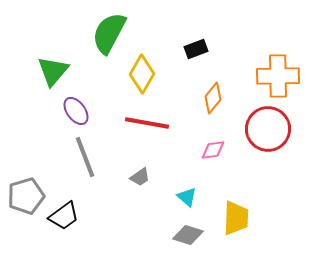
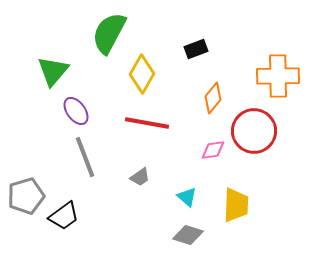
red circle: moved 14 px left, 2 px down
yellow trapezoid: moved 13 px up
